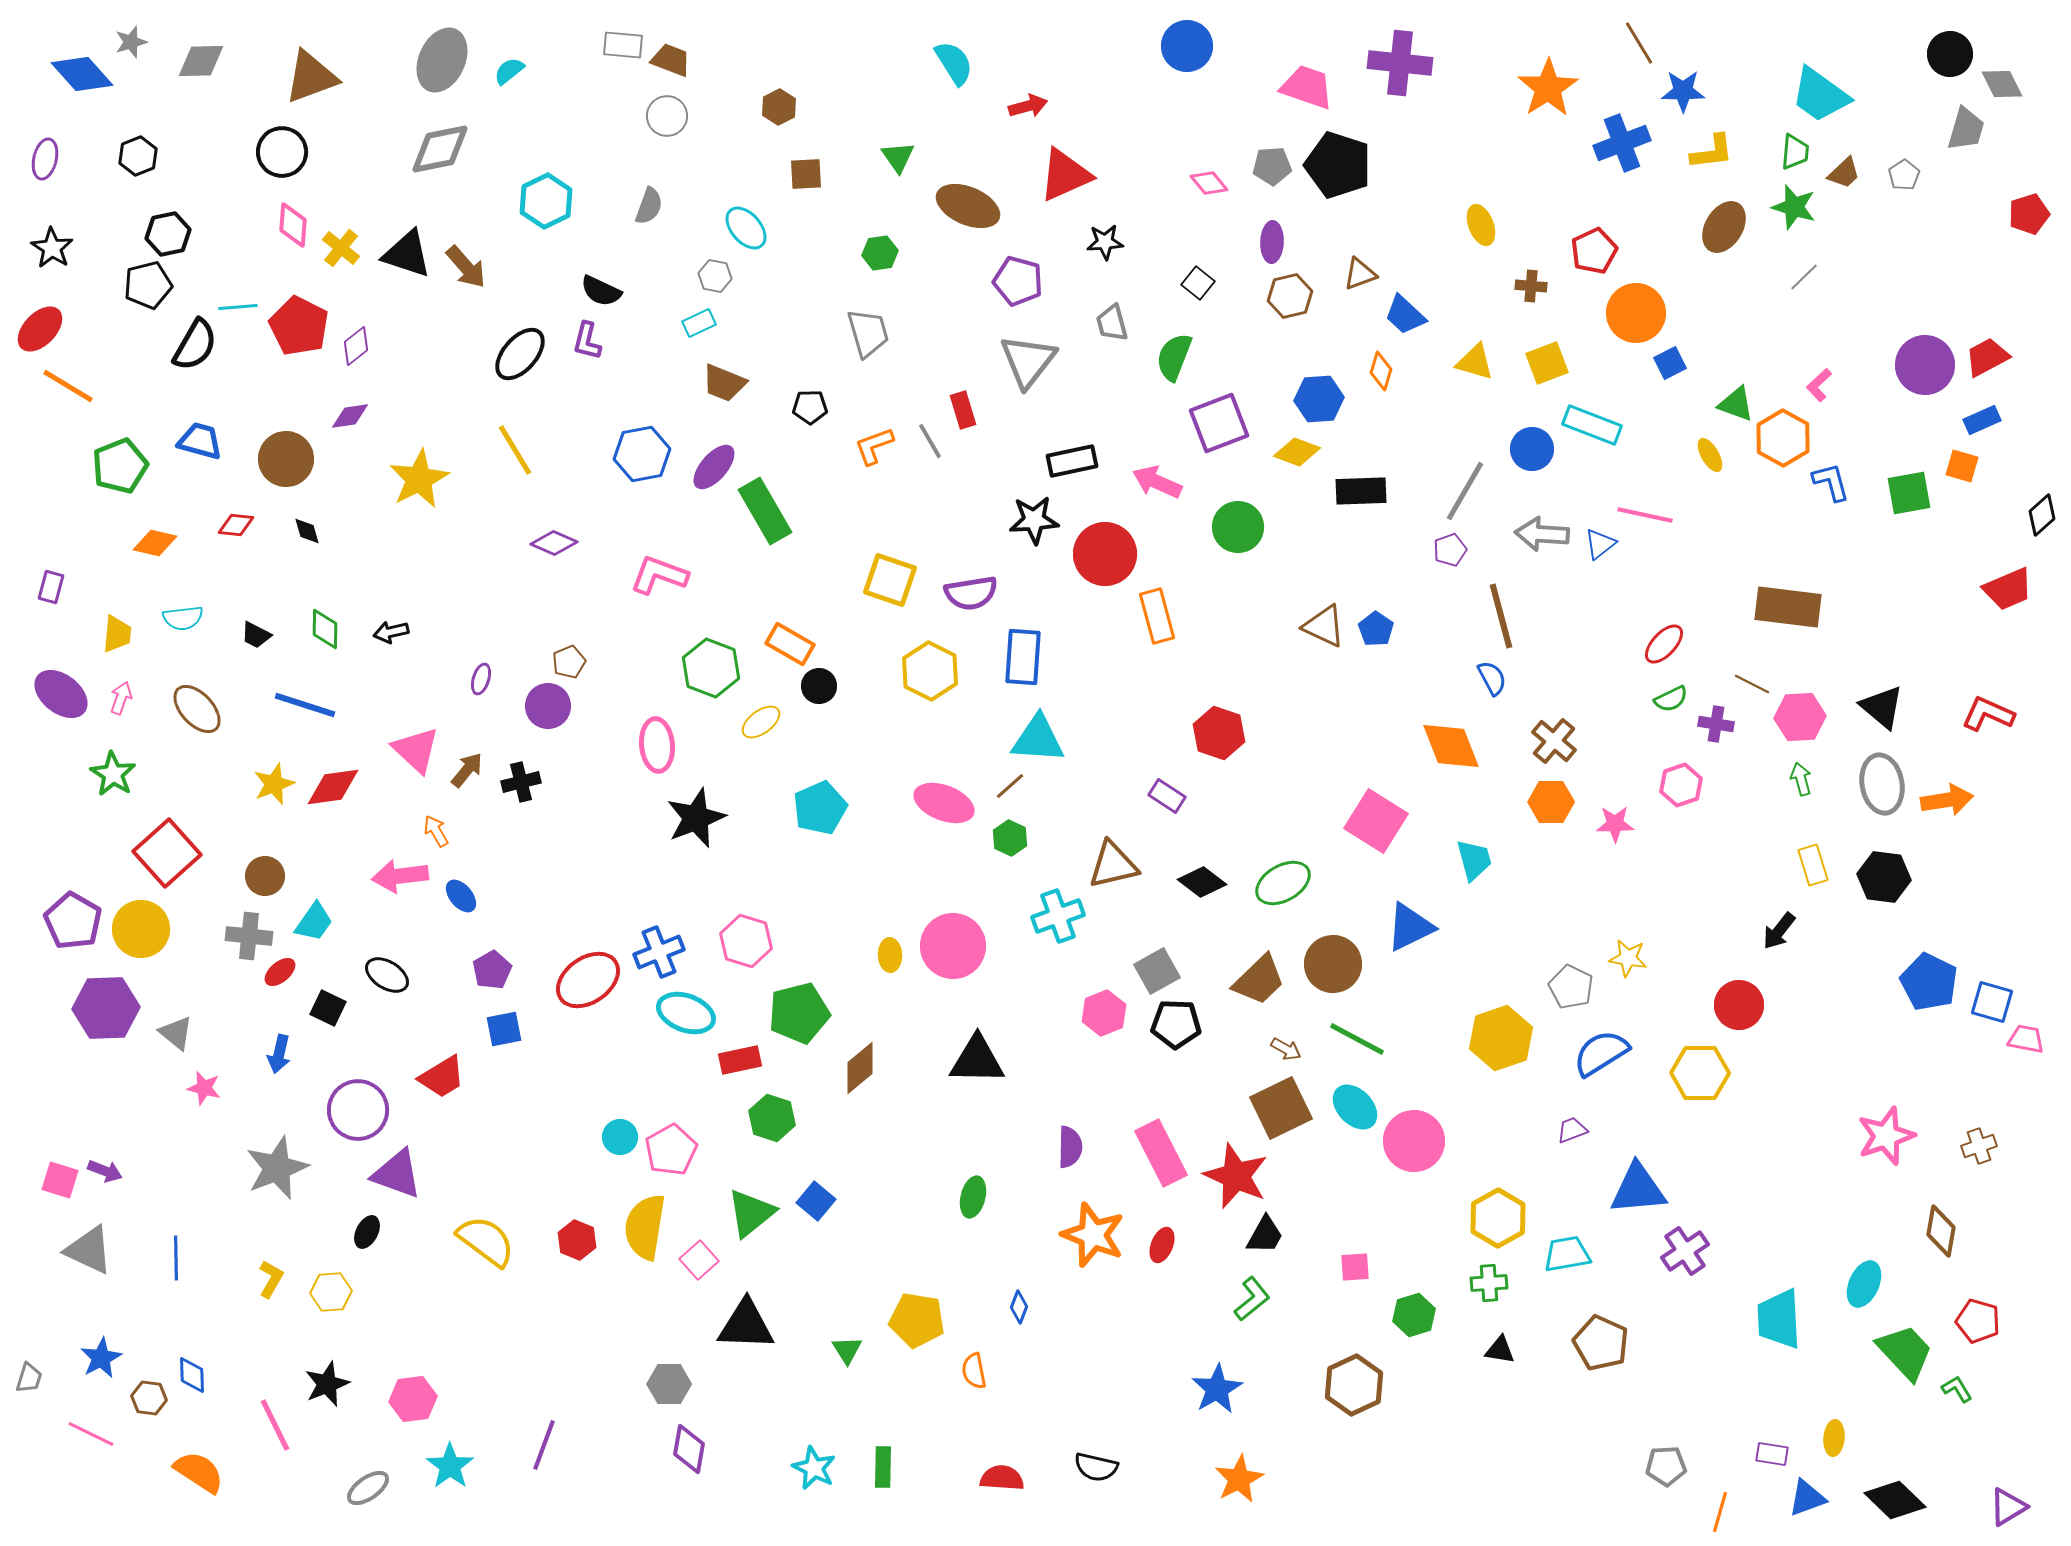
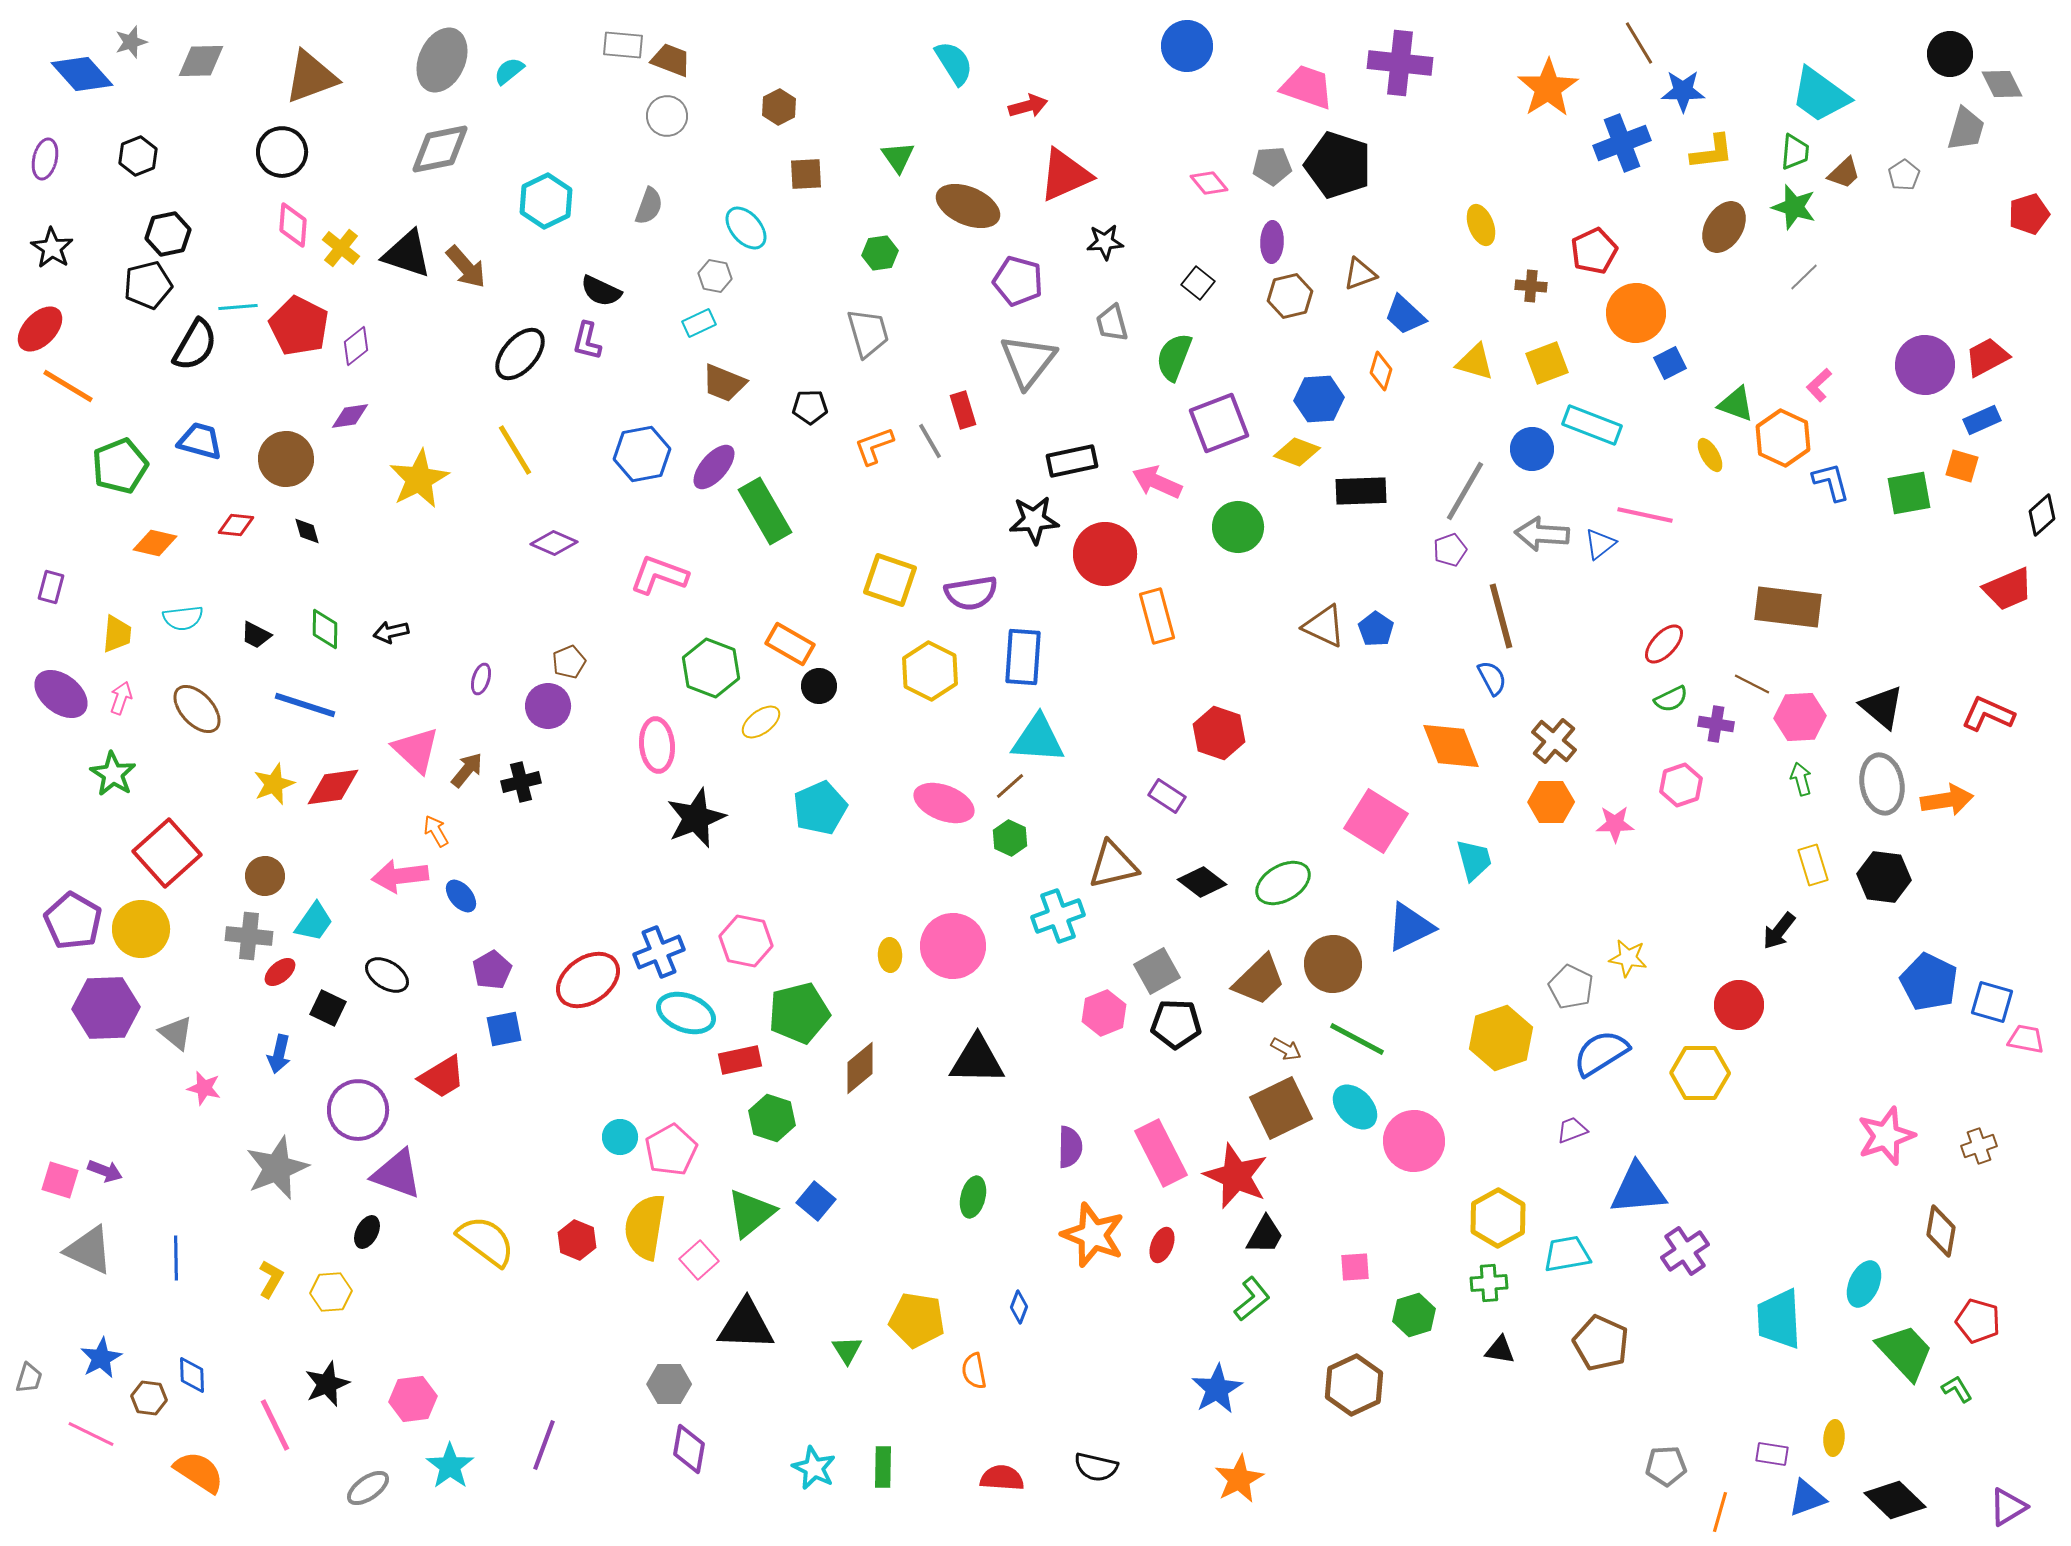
orange hexagon at (1783, 438): rotated 4 degrees counterclockwise
pink hexagon at (746, 941): rotated 6 degrees counterclockwise
